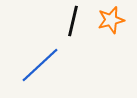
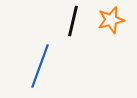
blue line: moved 1 px down; rotated 27 degrees counterclockwise
